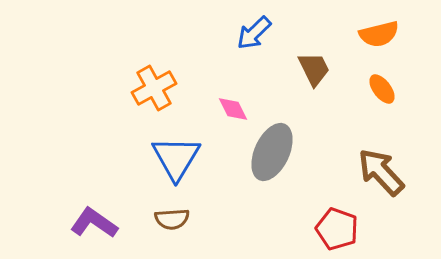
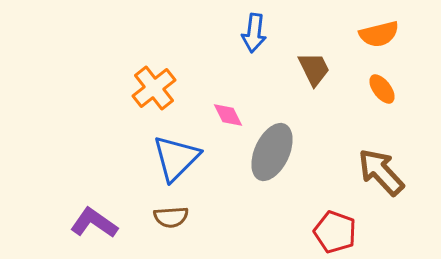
blue arrow: rotated 39 degrees counterclockwise
orange cross: rotated 9 degrees counterclockwise
pink diamond: moved 5 px left, 6 px down
blue triangle: rotated 14 degrees clockwise
brown semicircle: moved 1 px left, 2 px up
red pentagon: moved 2 px left, 3 px down
